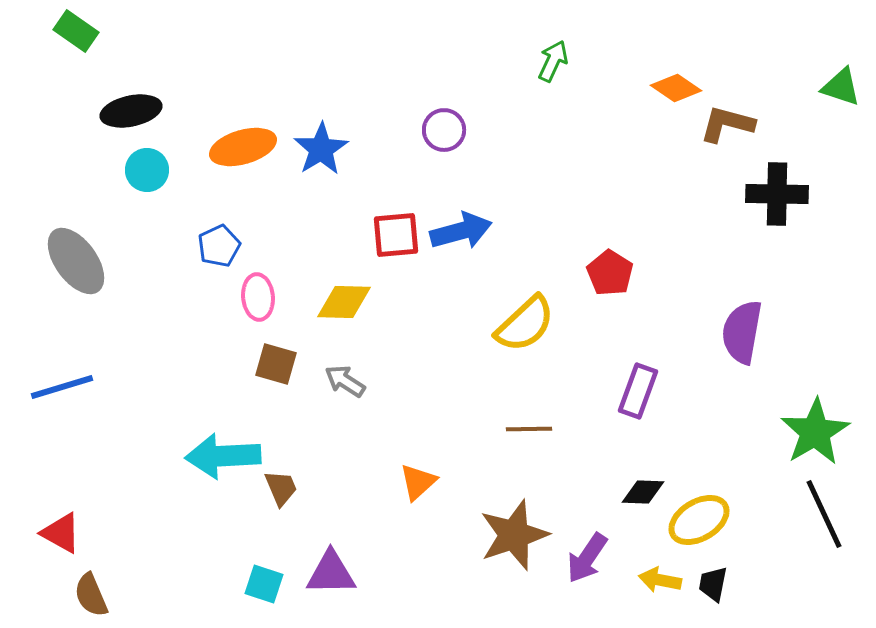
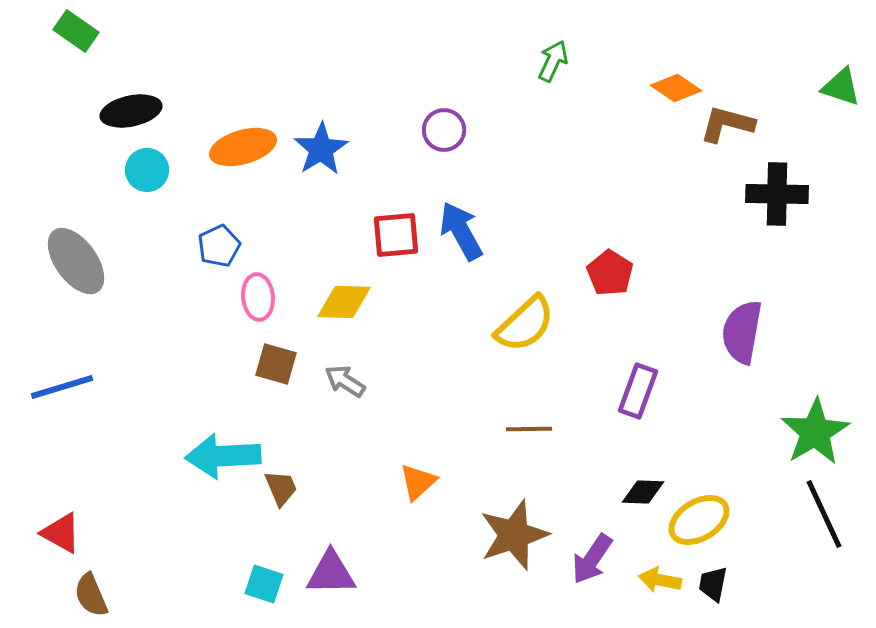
blue arrow: rotated 104 degrees counterclockwise
purple arrow: moved 5 px right, 1 px down
